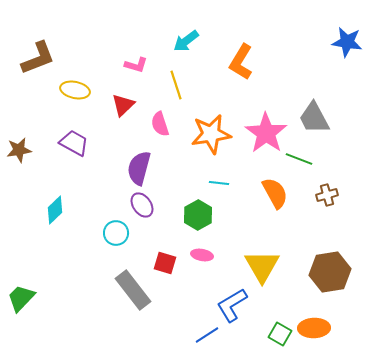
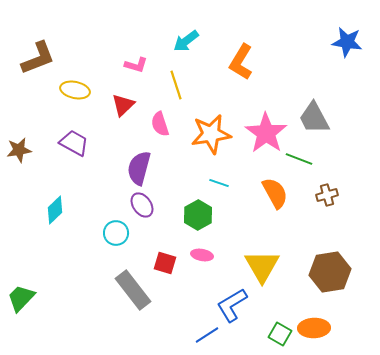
cyan line: rotated 12 degrees clockwise
